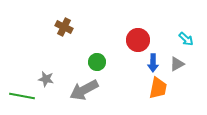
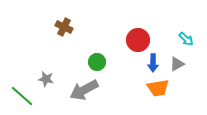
orange trapezoid: rotated 70 degrees clockwise
green line: rotated 30 degrees clockwise
